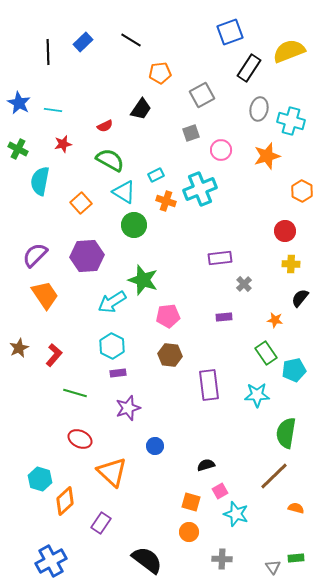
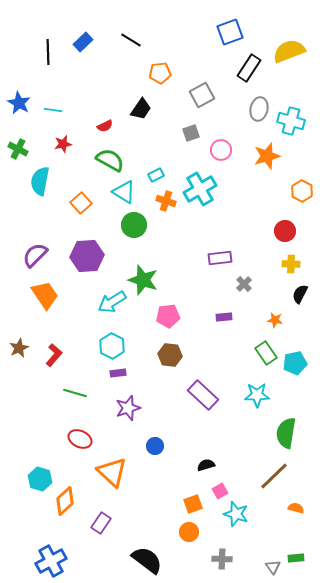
cyan cross at (200, 189): rotated 8 degrees counterclockwise
black semicircle at (300, 298): moved 4 px up; rotated 12 degrees counterclockwise
cyan pentagon at (294, 370): moved 1 px right, 7 px up
purple rectangle at (209, 385): moved 6 px left, 10 px down; rotated 40 degrees counterclockwise
orange square at (191, 502): moved 2 px right, 2 px down; rotated 36 degrees counterclockwise
